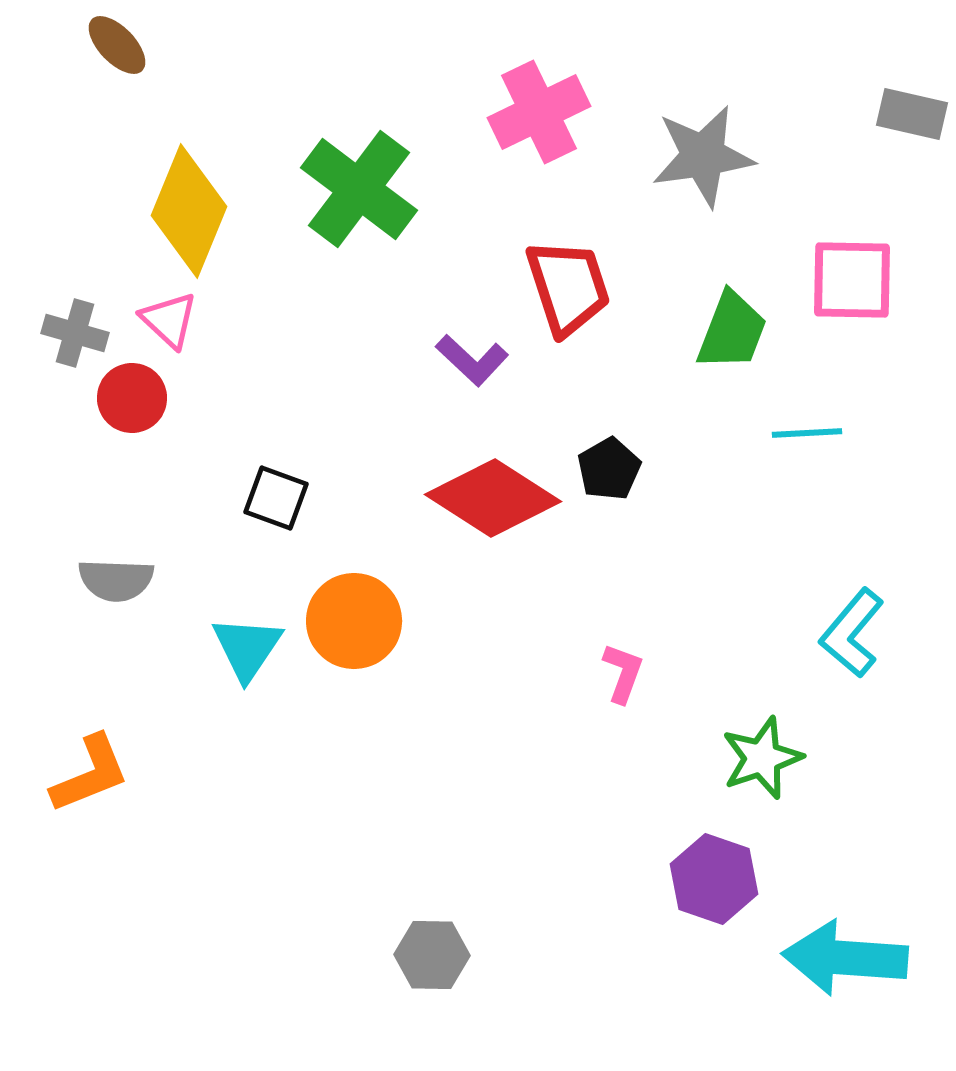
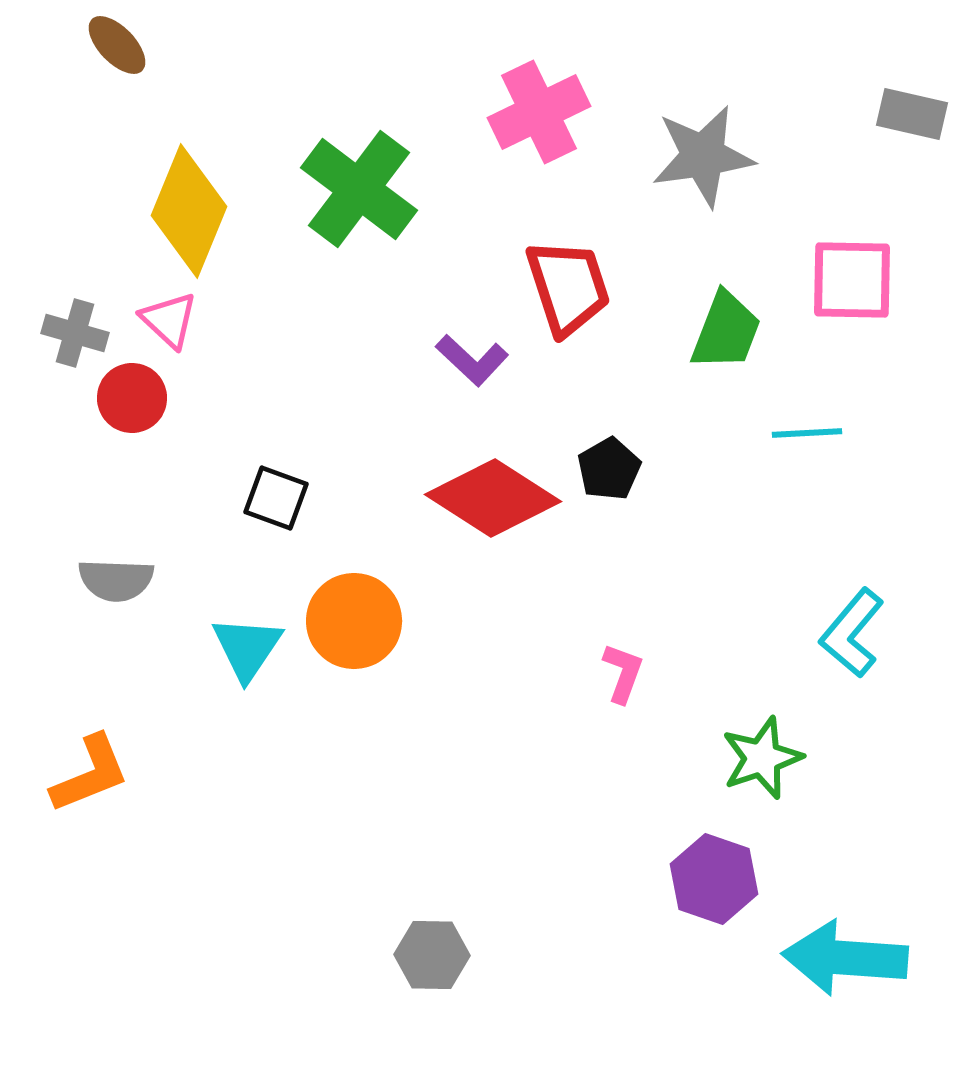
green trapezoid: moved 6 px left
